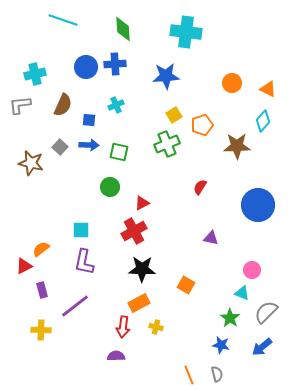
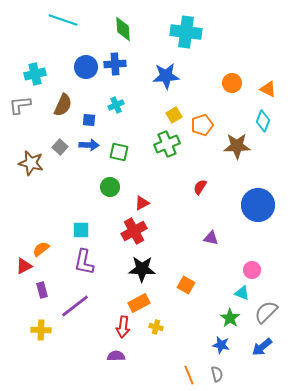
cyan diamond at (263, 121): rotated 20 degrees counterclockwise
